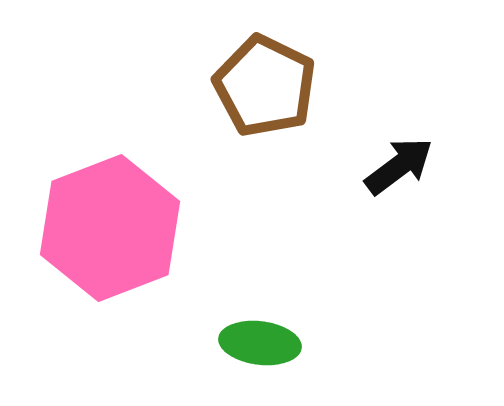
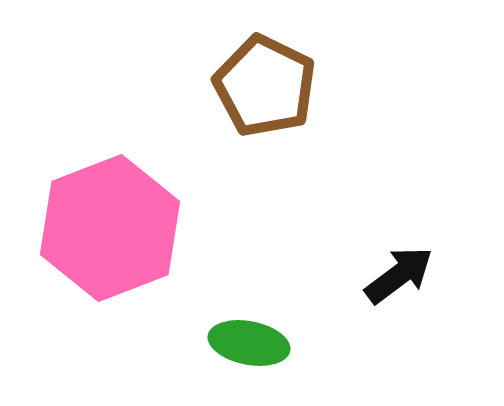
black arrow: moved 109 px down
green ellipse: moved 11 px left; rotated 4 degrees clockwise
